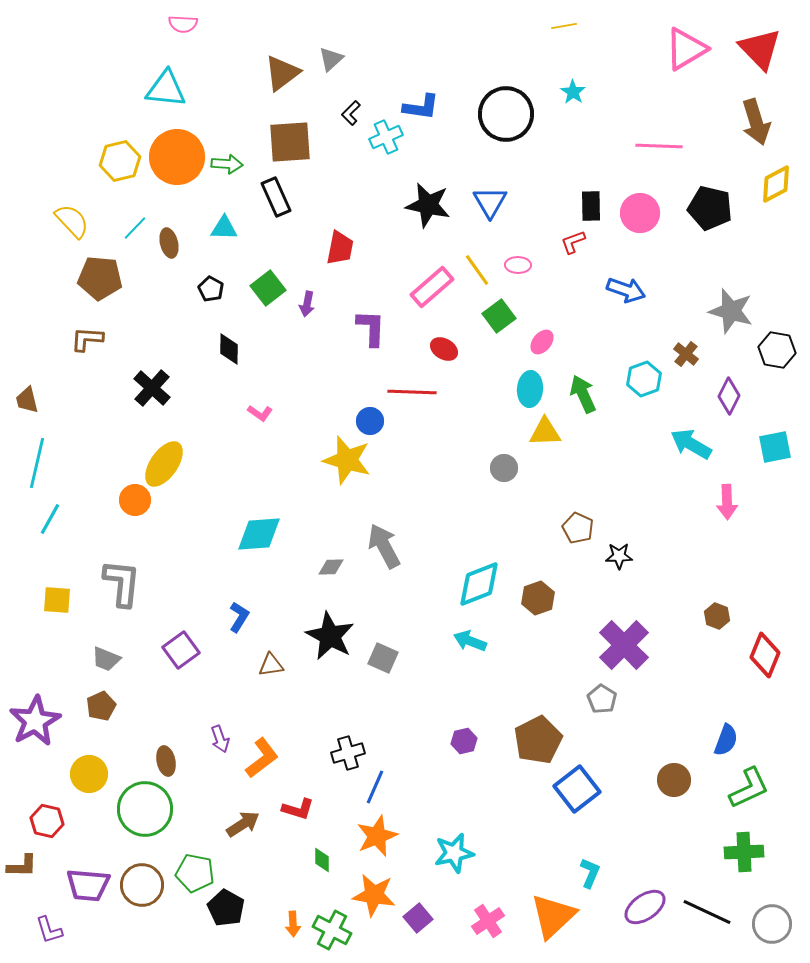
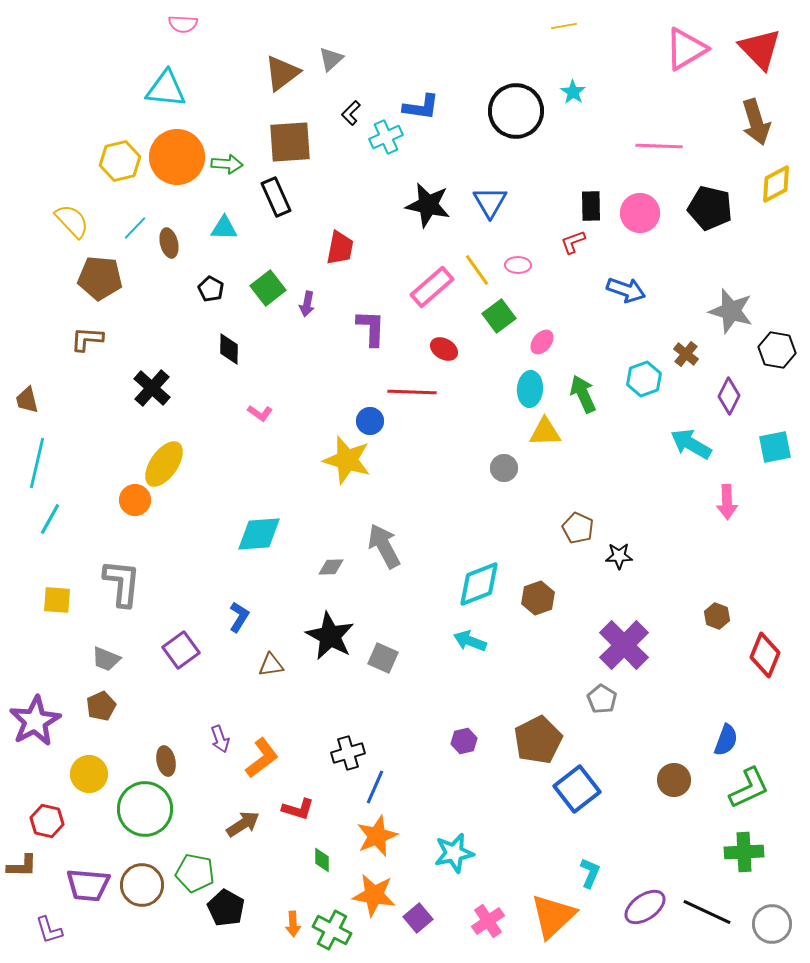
black circle at (506, 114): moved 10 px right, 3 px up
